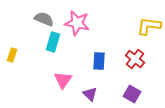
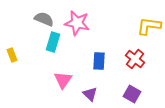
yellow rectangle: rotated 40 degrees counterclockwise
